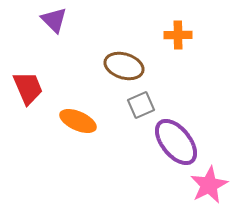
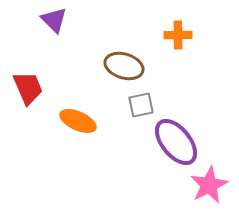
gray square: rotated 12 degrees clockwise
